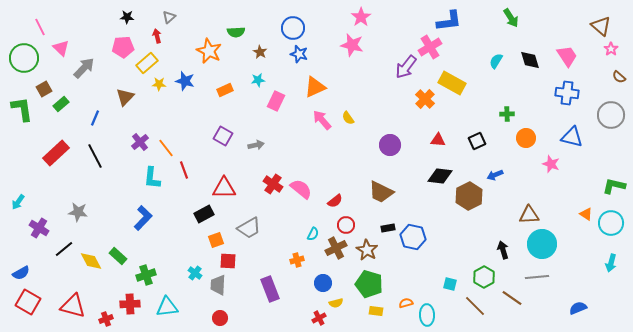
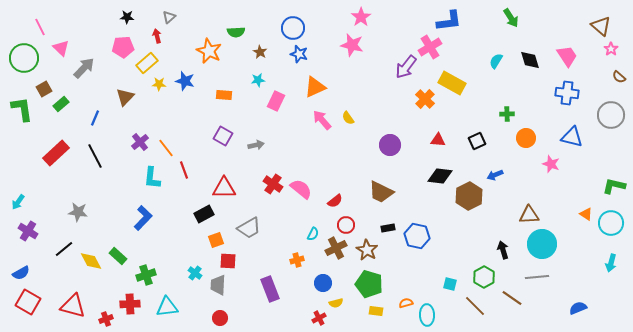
orange rectangle at (225, 90): moved 1 px left, 5 px down; rotated 28 degrees clockwise
purple cross at (39, 228): moved 11 px left, 3 px down
blue hexagon at (413, 237): moved 4 px right, 1 px up
